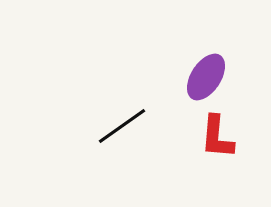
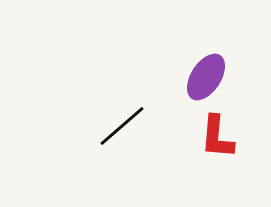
black line: rotated 6 degrees counterclockwise
